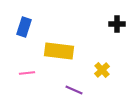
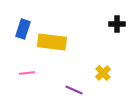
blue rectangle: moved 1 px left, 2 px down
yellow rectangle: moved 7 px left, 9 px up
yellow cross: moved 1 px right, 3 px down
